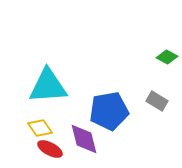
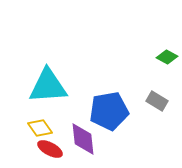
purple diamond: moved 1 px left; rotated 8 degrees clockwise
